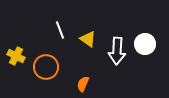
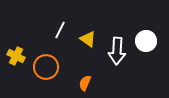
white line: rotated 48 degrees clockwise
white circle: moved 1 px right, 3 px up
orange semicircle: moved 2 px right, 1 px up
